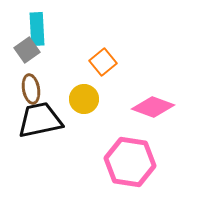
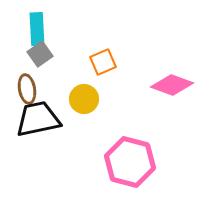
gray square: moved 13 px right, 4 px down
orange square: rotated 16 degrees clockwise
brown ellipse: moved 4 px left
pink diamond: moved 19 px right, 22 px up
black trapezoid: moved 2 px left, 1 px up
pink hexagon: rotated 6 degrees clockwise
